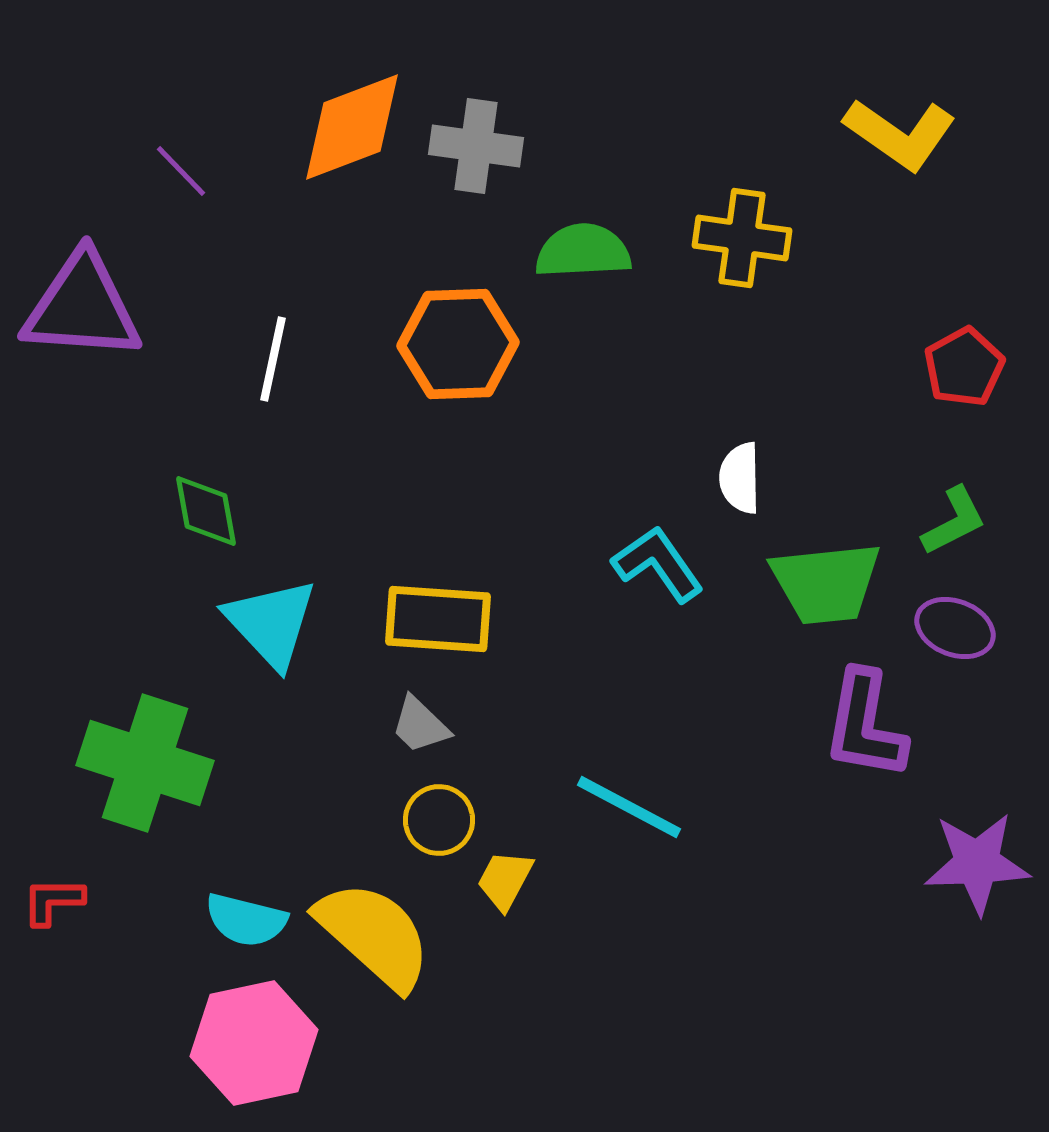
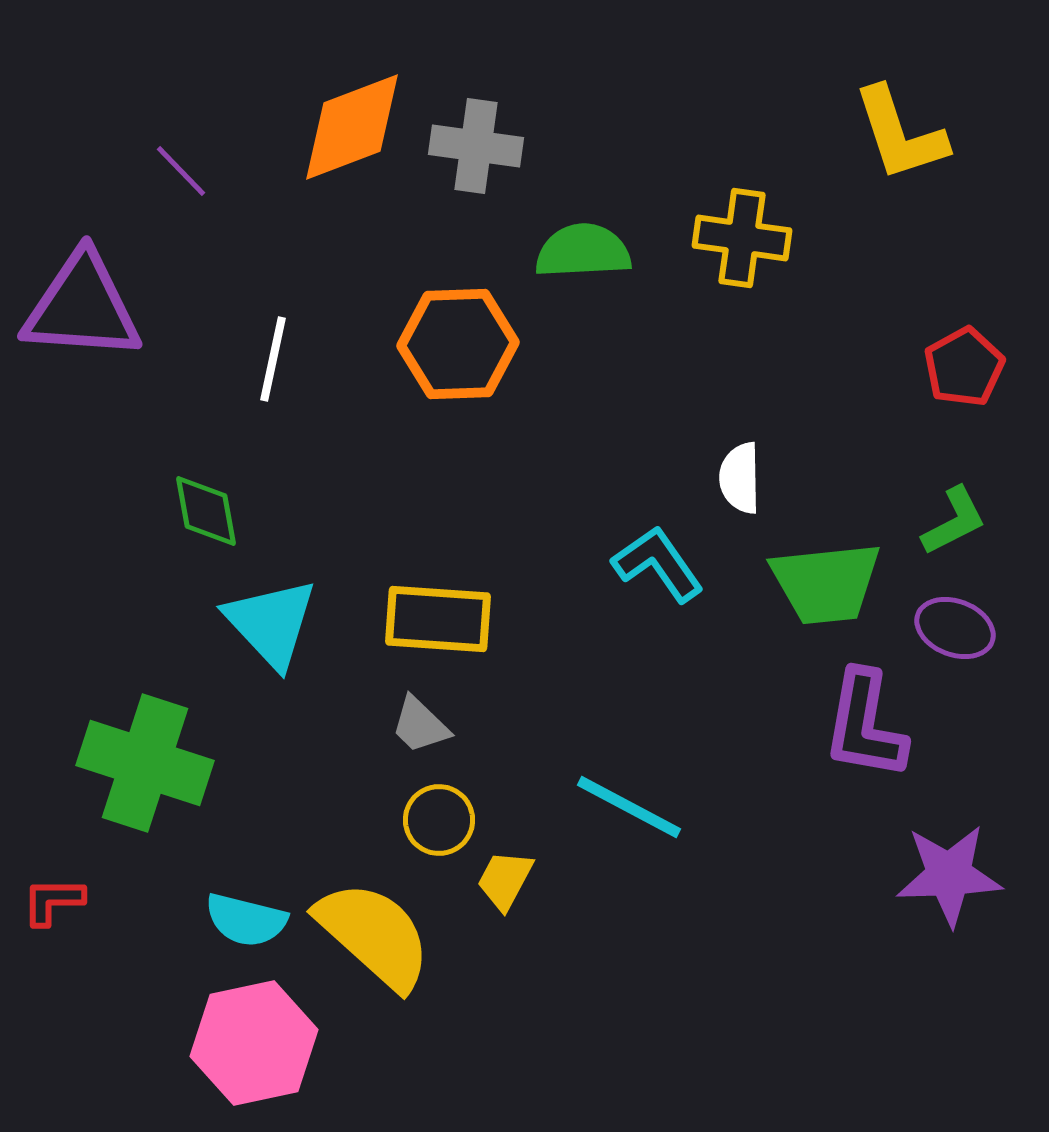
yellow L-shape: rotated 37 degrees clockwise
purple star: moved 28 px left, 12 px down
